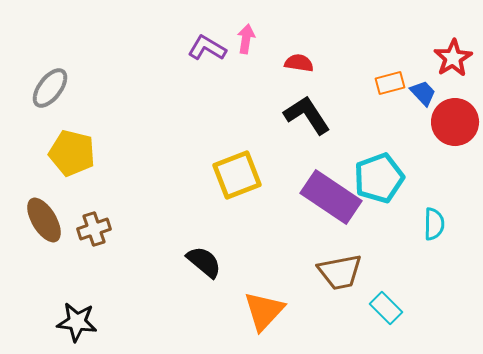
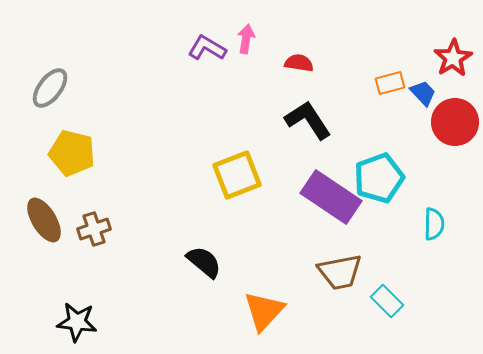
black L-shape: moved 1 px right, 5 px down
cyan rectangle: moved 1 px right, 7 px up
